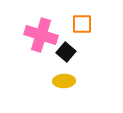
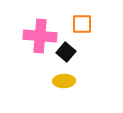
pink cross: moved 1 px left, 1 px down; rotated 12 degrees counterclockwise
